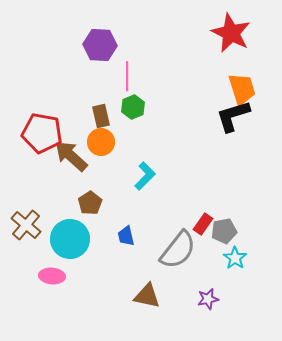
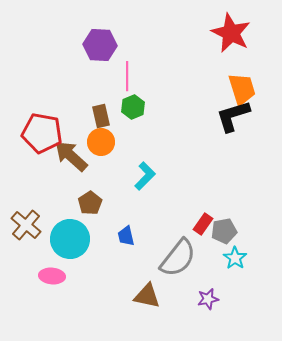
gray semicircle: moved 8 px down
